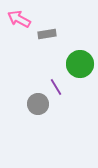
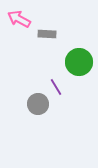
gray rectangle: rotated 12 degrees clockwise
green circle: moved 1 px left, 2 px up
